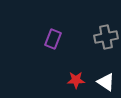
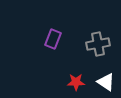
gray cross: moved 8 px left, 7 px down
red star: moved 2 px down
